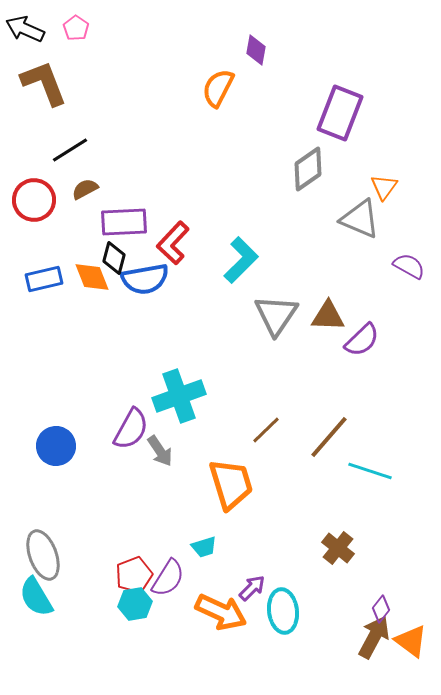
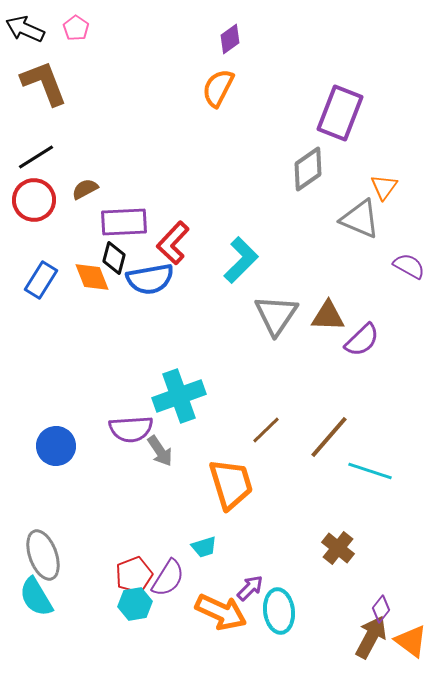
purple diamond at (256, 50): moved 26 px left, 11 px up; rotated 44 degrees clockwise
black line at (70, 150): moved 34 px left, 7 px down
blue rectangle at (44, 279): moved 3 px left, 1 px down; rotated 45 degrees counterclockwise
blue semicircle at (145, 279): moved 5 px right
purple semicircle at (131, 429): rotated 57 degrees clockwise
purple arrow at (252, 588): moved 2 px left
cyan ellipse at (283, 611): moved 4 px left
brown arrow at (374, 637): moved 3 px left
